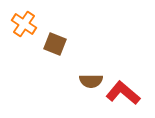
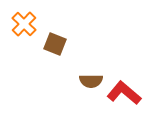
orange cross: rotated 10 degrees clockwise
red L-shape: moved 1 px right
